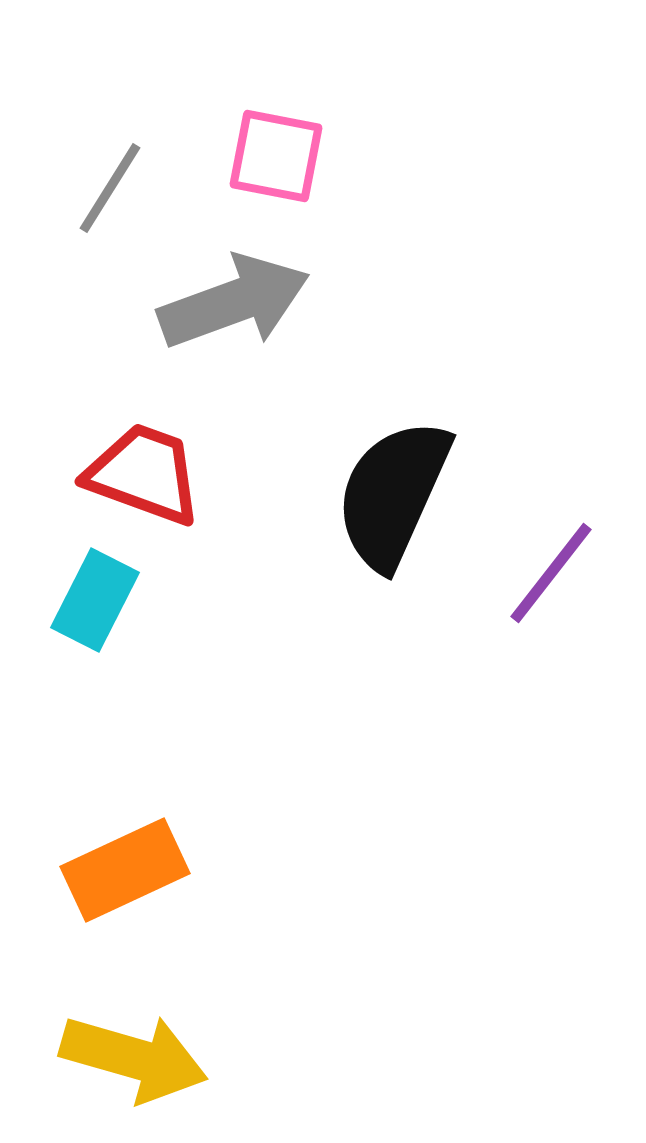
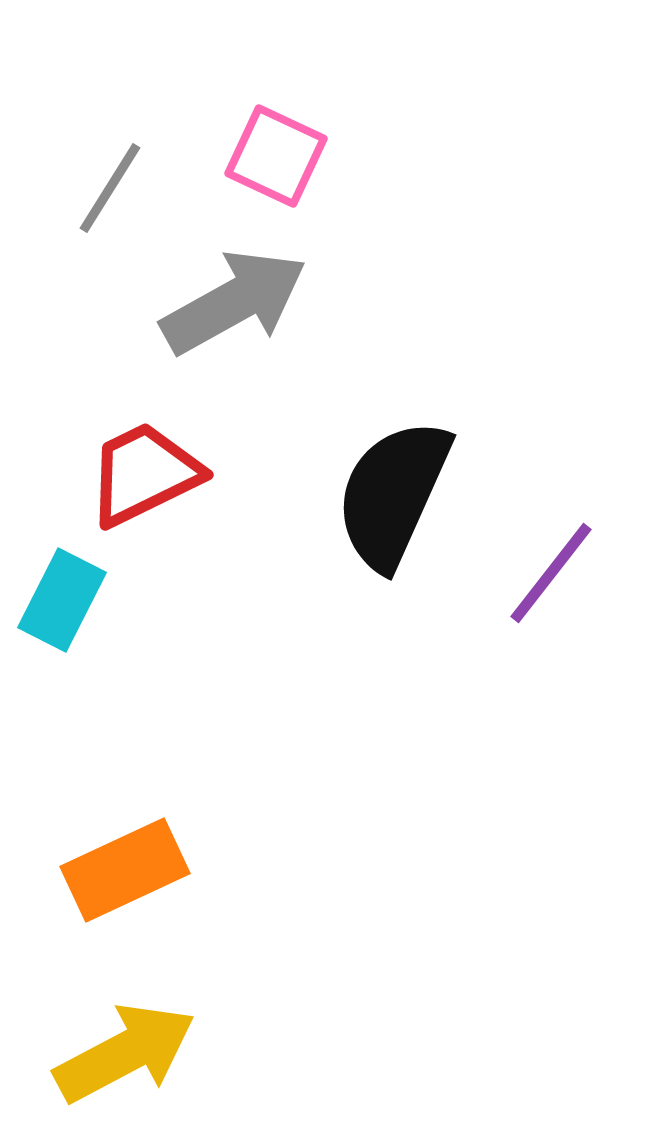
pink square: rotated 14 degrees clockwise
gray arrow: rotated 9 degrees counterclockwise
red trapezoid: rotated 46 degrees counterclockwise
cyan rectangle: moved 33 px left
yellow arrow: moved 9 px left, 5 px up; rotated 44 degrees counterclockwise
